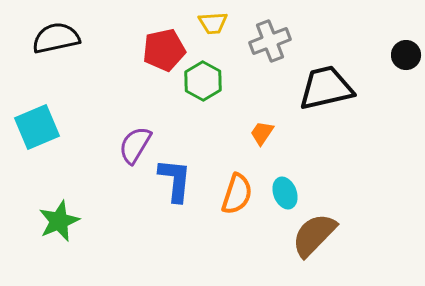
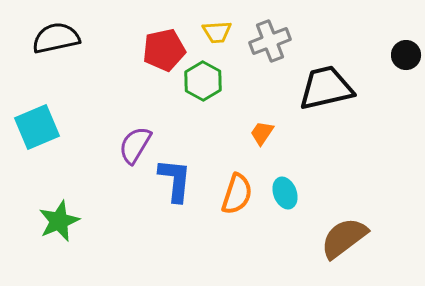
yellow trapezoid: moved 4 px right, 9 px down
brown semicircle: moved 30 px right, 3 px down; rotated 9 degrees clockwise
